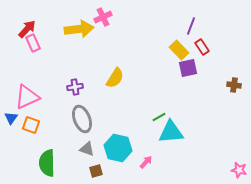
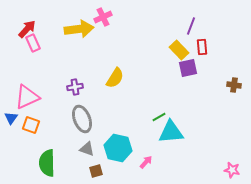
red rectangle: rotated 28 degrees clockwise
pink star: moved 7 px left
